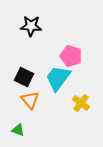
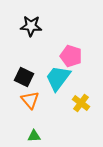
green triangle: moved 16 px right, 6 px down; rotated 24 degrees counterclockwise
